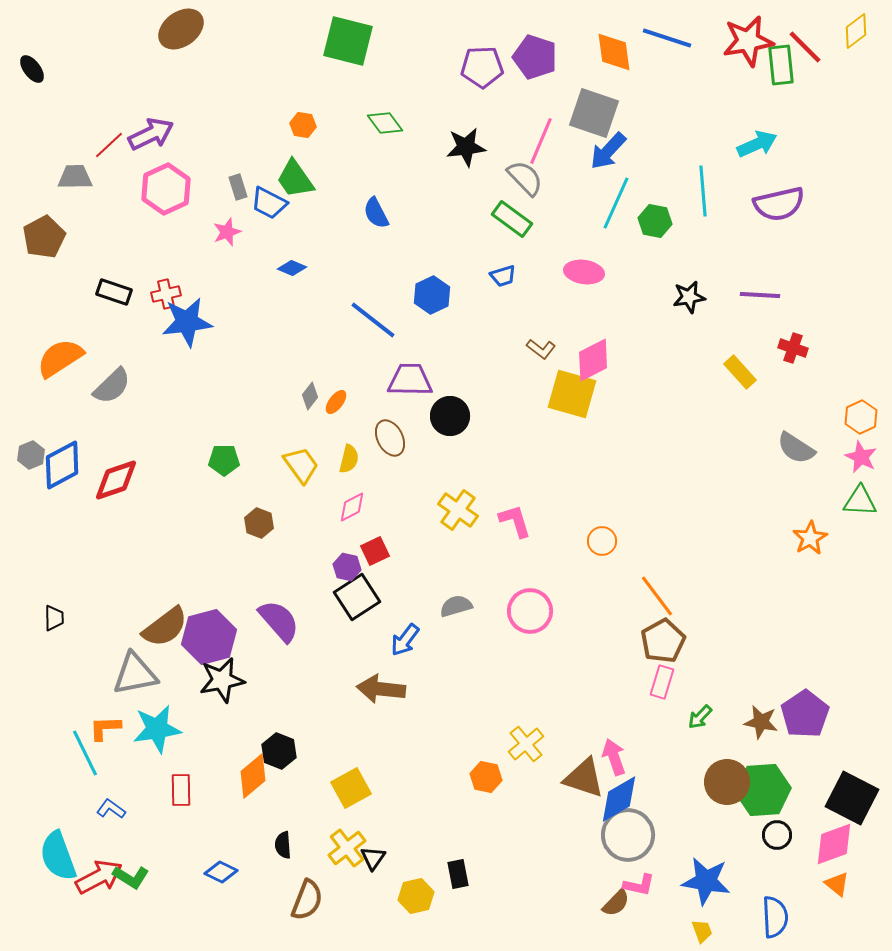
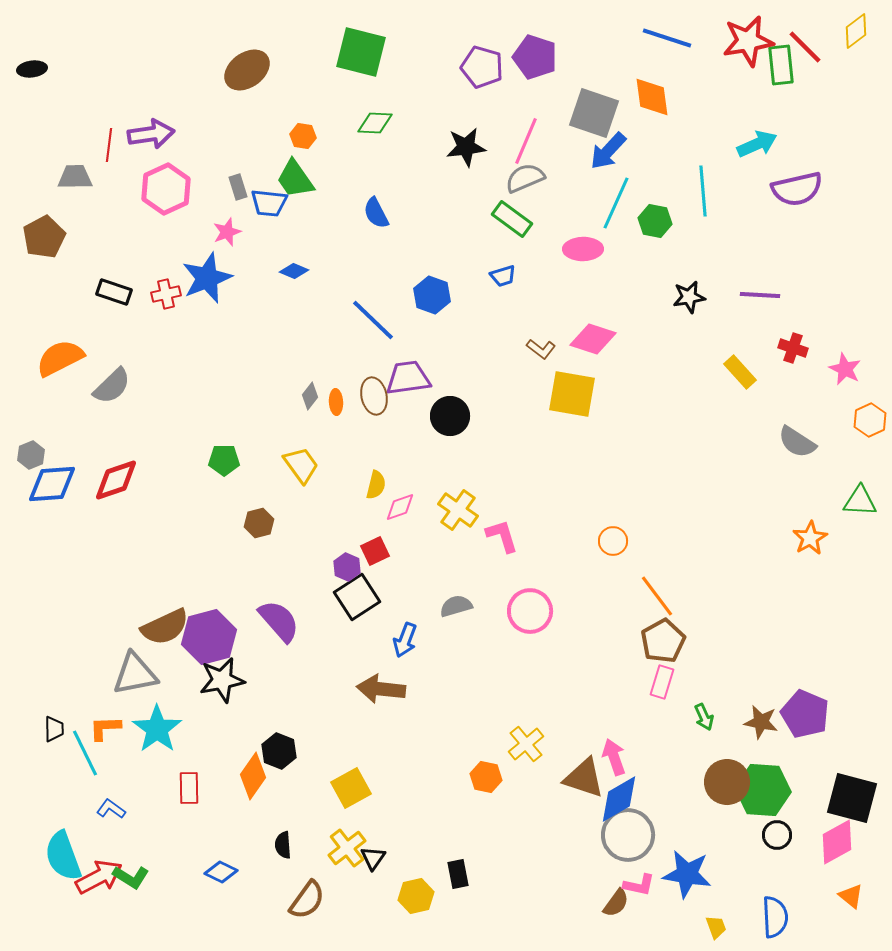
brown ellipse at (181, 29): moved 66 px right, 41 px down
green square at (348, 41): moved 13 px right, 11 px down
orange diamond at (614, 52): moved 38 px right, 45 px down
purple pentagon at (482, 67): rotated 18 degrees clockwise
black ellipse at (32, 69): rotated 60 degrees counterclockwise
green diamond at (385, 123): moved 10 px left; rotated 51 degrees counterclockwise
orange hexagon at (303, 125): moved 11 px down
purple arrow at (151, 134): rotated 18 degrees clockwise
pink line at (541, 141): moved 15 px left
red line at (109, 145): rotated 40 degrees counterclockwise
gray semicircle at (525, 178): rotated 69 degrees counterclockwise
blue trapezoid at (269, 203): rotated 21 degrees counterclockwise
purple semicircle at (779, 204): moved 18 px right, 15 px up
blue diamond at (292, 268): moved 2 px right, 3 px down
pink ellipse at (584, 272): moved 1 px left, 23 px up; rotated 9 degrees counterclockwise
blue hexagon at (432, 295): rotated 15 degrees counterclockwise
blue line at (373, 320): rotated 6 degrees clockwise
blue star at (187, 322): moved 20 px right, 44 px up; rotated 15 degrees counterclockwise
orange semicircle at (60, 358): rotated 6 degrees clockwise
pink diamond at (593, 360): moved 21 px up; rotated 45 degrees clockwise
purple trapezoid at (410, 380): moved 2 px left, 2 px up; rotated 9 degrees counterclockwise
yellow square at (572, 394): rotated 6 degrees counterclockwise
orange ellipse at (336, 402): rotated 40 degrees counterclockwise
orange hexagon at (861, 417): moved 9 px right, 3 px down
brown ellipse at (390, 438): moved 16 px left, 42 px up; rotated 15 degrees clockwise
gray semicircle at (796, 448): moved 1 px right, 6 px up
pink star at (861, 457): moved 16 px left, 88 px up
yellow semicircle at (349, 459): moved 27 px right, 26 px down
blue diamond at (62, 465): moved 10 px left, 19 px down; rotated 24 degrees clockwise
pink diamond at (352, 507): moved 48 px right; rotated 8 degrees clockwise
pink L-shape at (515, 521): moved 13 px left, 15 px down
brown hexagon at (259, 523): rotated 24 degrees clockwise
orange circle at (602, 541): moved 11 px right
purple hexagon at (347, 567): rotated 12 degrees clockwise
black trapezoid at (54, 618): moved 111 px down
brown semicircle at (165, 627): rotated 12 degrees clockwise
blue arrow at (405, 640): rotated 16 degrees counterclockwise
purple pentagon at (805, 714): rotated 15 degrees counterclockwise
green arrow at (700, 717): moved 4 px right; rotated 68 degrees counterclockwise
cyan star at (157, 729): rotated 27 degrees counterclockwise
orange diamond at (253, 776): rotated 15 degrees counterclockwise
red rectangle at (181, 790): moved 8 px right, 2 px up
green hexagon at (763, 790): rotated 8 degrees clockwise
black square at (852, 798): rotated 12 degrees counterclockwise
pink diamond at (834, 844): moved 3 px right, 2 px up; rotated 9 degrees counterclockwise
cyan semicircle at (58, 856): moved 5 px right
blue star at (706, 881): moved 19 px left, 7 px up
orange triangle at (837, 884): moved 14 px right, 12 px down
brown semicircle at (307, 900): rotated 15 degrees clockwise
brown semicircle at (616, 903): rotated 8 degrees counterclockwise
yellow trapezoid at (702, 931): moved 14 px right, 4 px up
